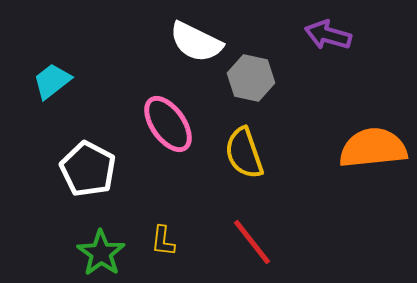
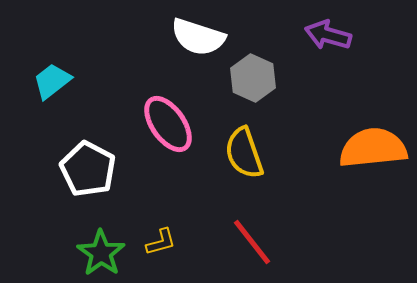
white semicircle: moved 2 px right, 5 px up; rotated 8 degrees counterclockwise
gray hexagon: moved 2 px right; rotated 12 degrees clockwise
yellow L-shape: moved 2 px left, 1 px down; rotated 112 degrees counterclockwise
